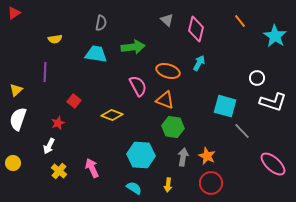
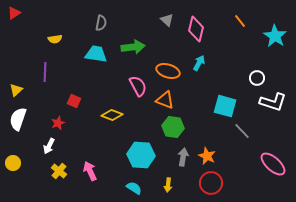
red square: rotated 16 degrees counterclockwise
pink arrow: moved 2 px left, 3 px down
